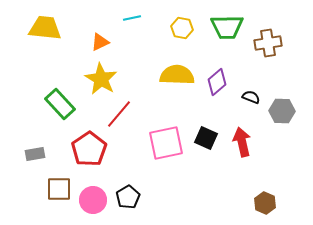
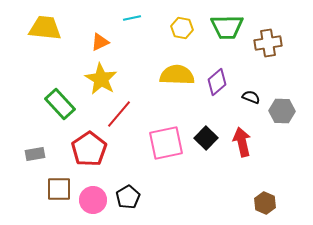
black square: rotated 20 degrees clockwise
